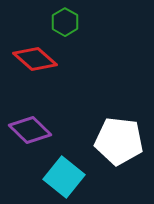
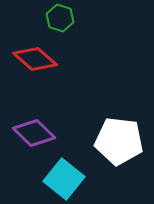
green hexagon: moved 5 px left, 4 px up; rotated 12 degrees counterclockwise
purple diamond: moved 4 px right, 3 px down
cyan square: moved 2 px down
